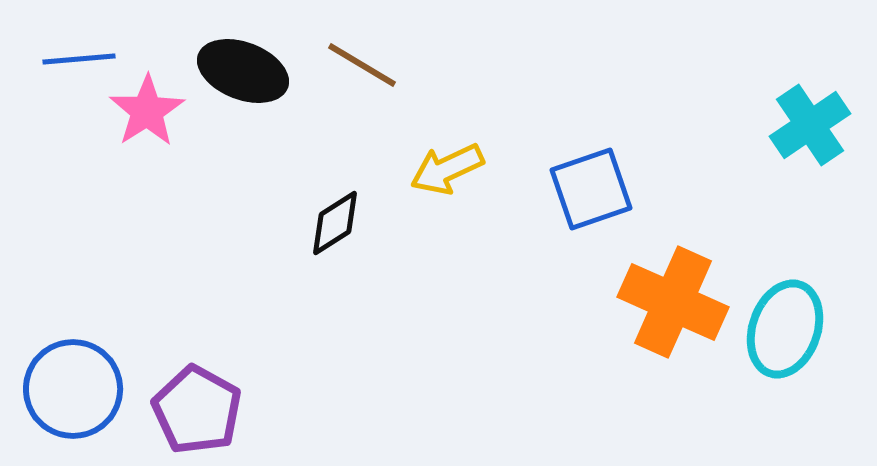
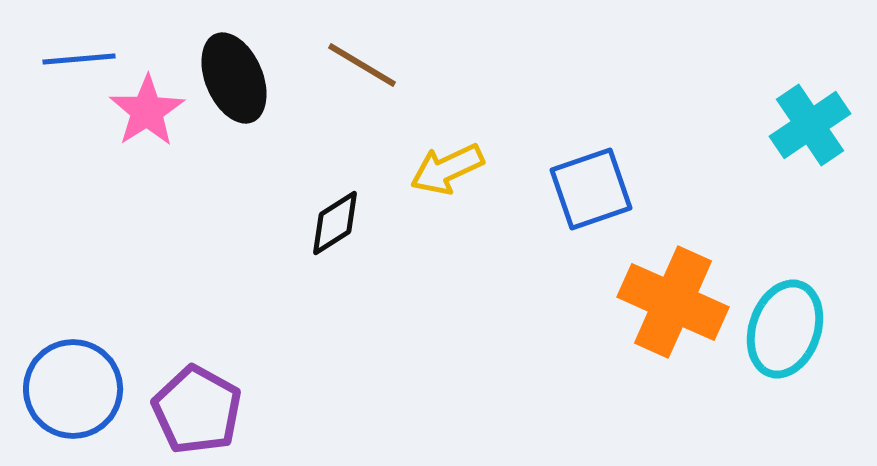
black ellipse: moved 9 px left, 7 px down; rotated 46 degrees clockwise
